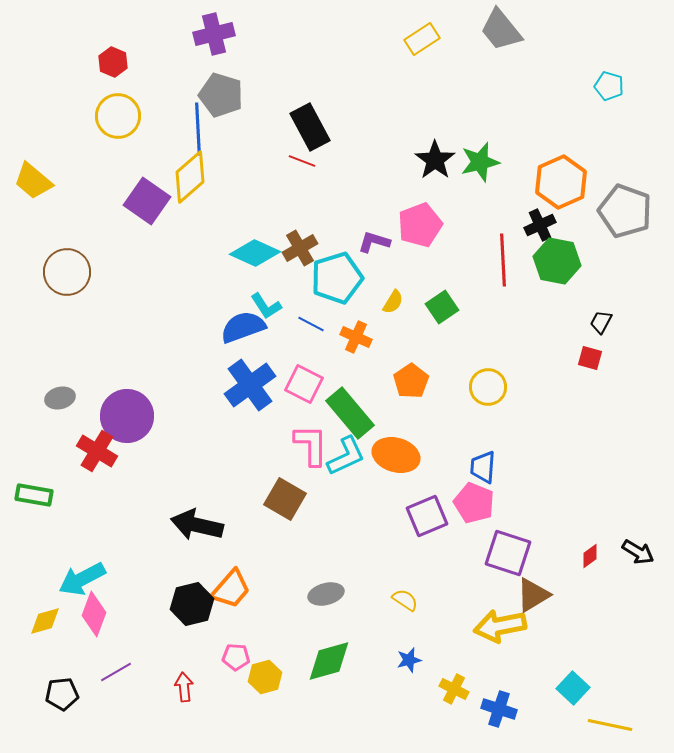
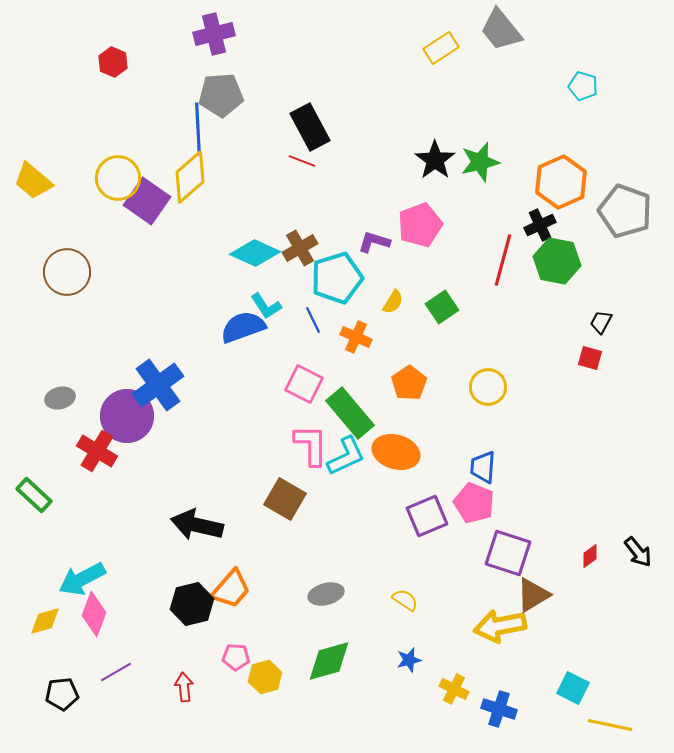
yellow rectangle at (422, 39): moved 19 px right, 9 px down
cyan pentagon at (609, 86): moved 26 px left
gray pentagon at (221, 95): rotated 21 degrees counterclockwise
yellow circle at (118, 116): moved 62 px down
red line at (503, 260): rotated 18 degrees clockwise
blue line at (311, 324): moved 2 px right, 4 px up; rotated 36 degrees clockwise
orange pentagon at (411, 381): moved 2 px left, 2 px down
blue cross at (250, 385): moved 92 px left
orange ellipse at (396, 455): moved 3 px up
green rectangle at (34, 495): rotated 33 degrees clockwise
black arrow at (638, 552): rotated 20 degrees clockwise
cyan square at (573, 688): rotated 16 degrees counterclockwise
